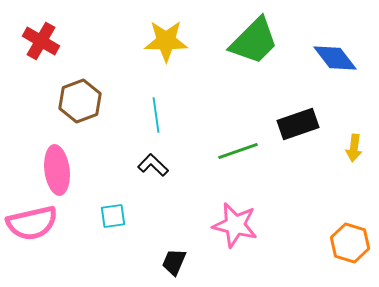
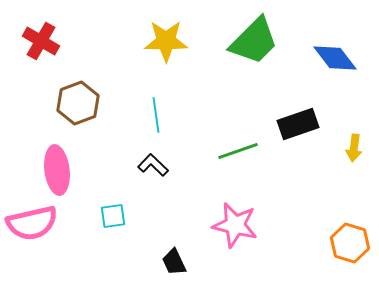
brown hexagon: moved 2 px left, 2 px down
black trapezoid: rotated 48 degrees counterclockwise
